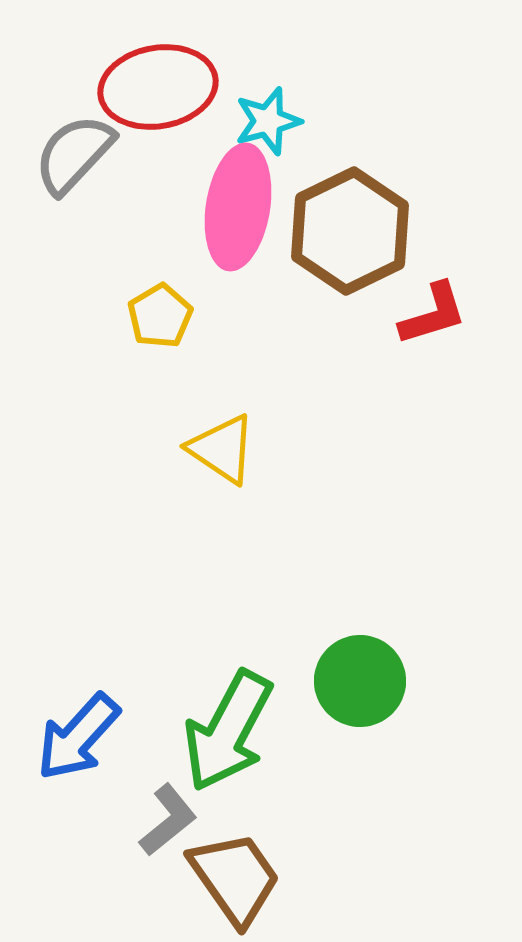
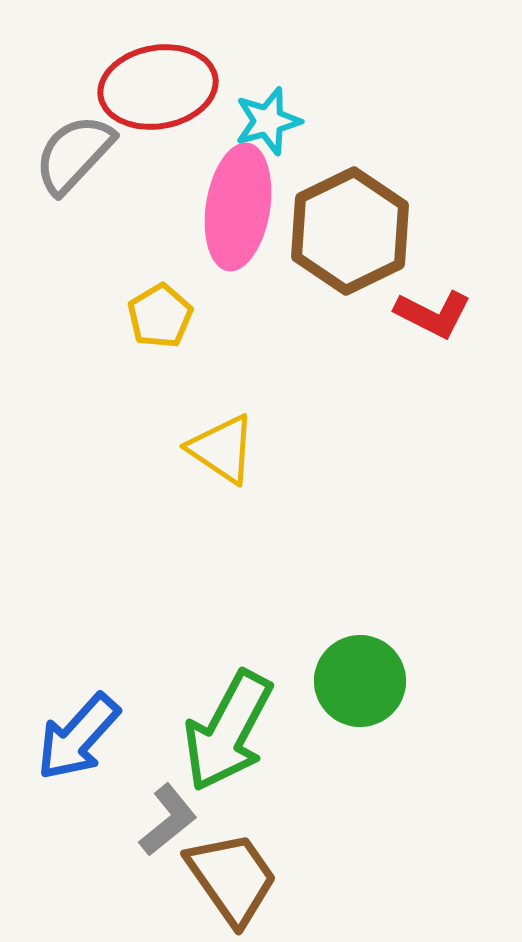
red L-shape: rotated 44 degrees clockwise
brown trapezoid: moved 3 px left
